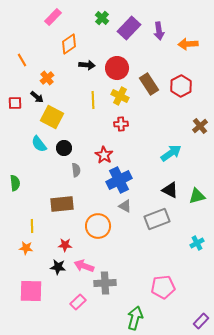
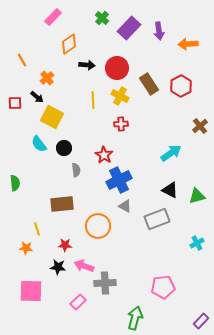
yellow line at (32, 226): moved 5 px right, 3 px down; rotated 16 degrees counterclockwise
